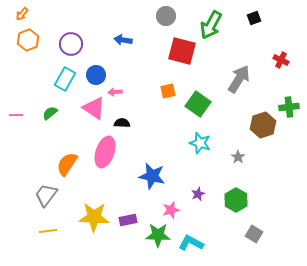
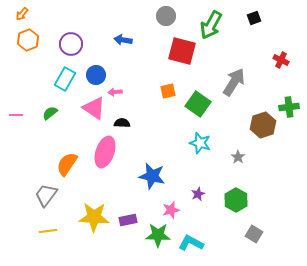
gray arrow: moved 5 px left, 3 px down
